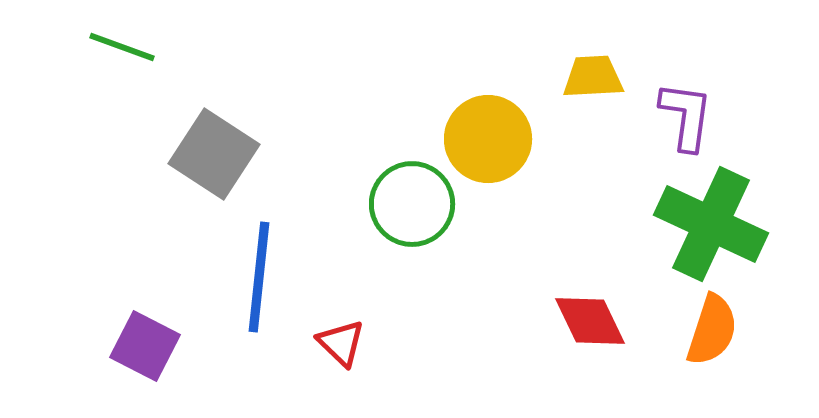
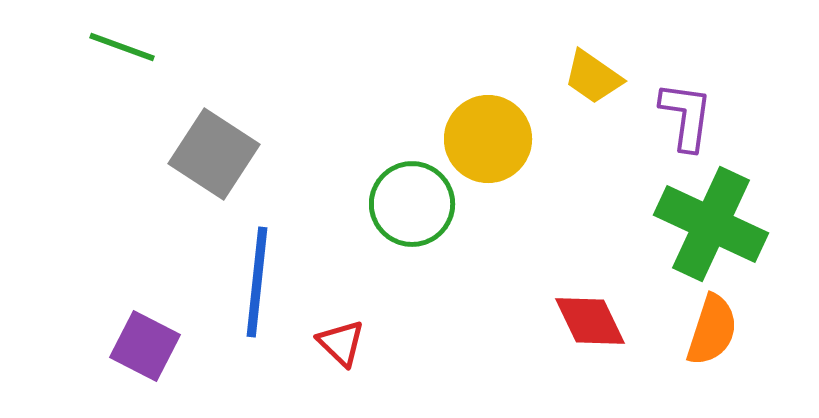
yellow trapezoid: rotated 142 degrees counterclockwise
blue line: moved 2 px left, 5 px down
